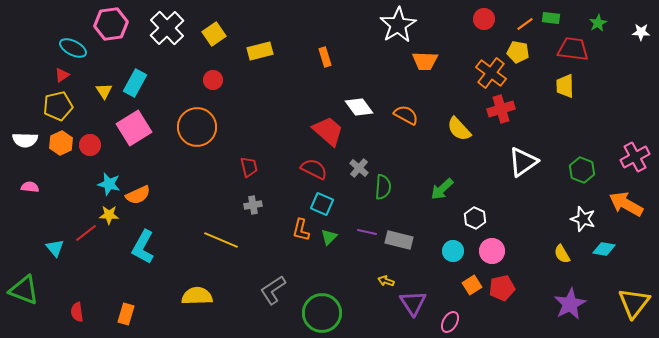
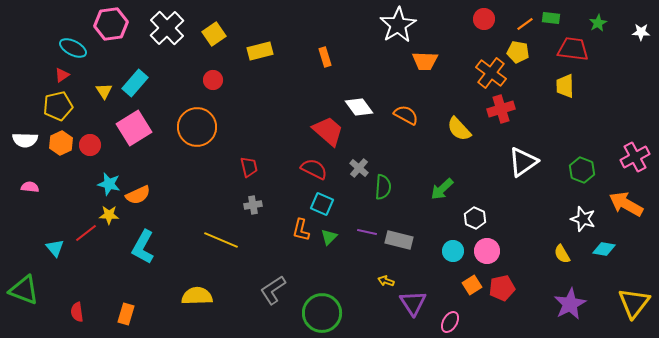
cyan rectangle at (135, 83): rotated 12 degrees clockwise
pink circle at (492, 251): moved 5 px left
